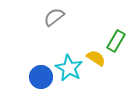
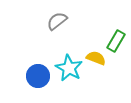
gray semicircle: moved 3 px right, 4 px down
yellow semicircle: rotated 12 degrees counterclockwise
blue circle: moved 3 px left, 1 px up
